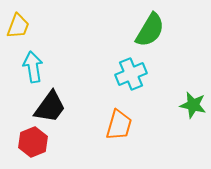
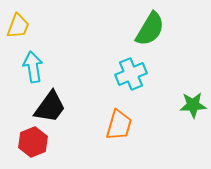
green semicircle: moved 1 px up
green star: rotated 16 degrees counterclockwise
